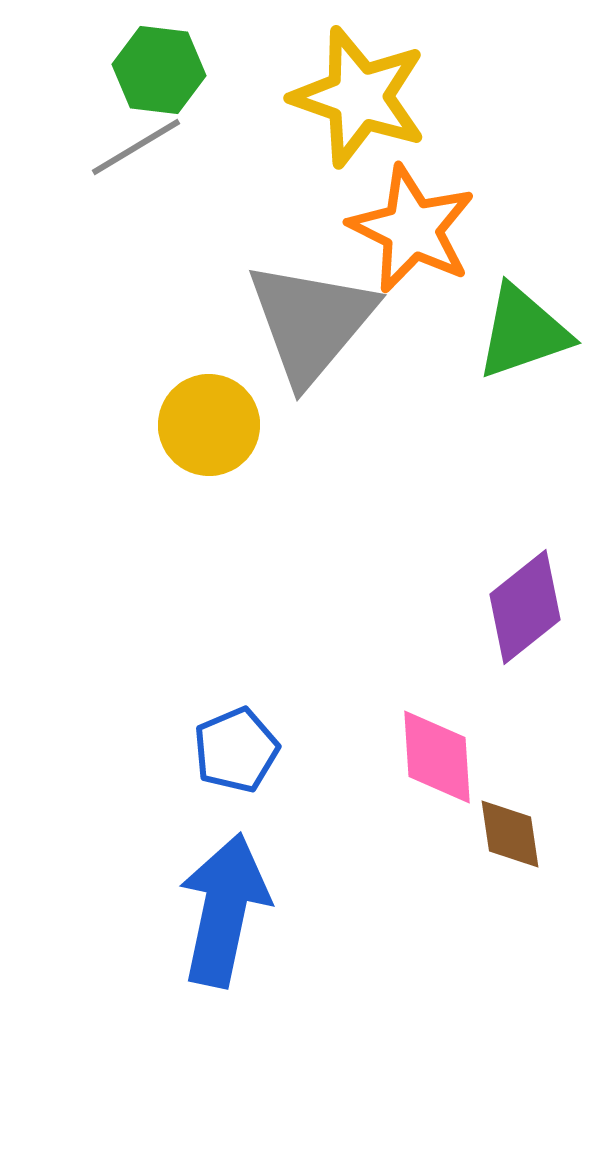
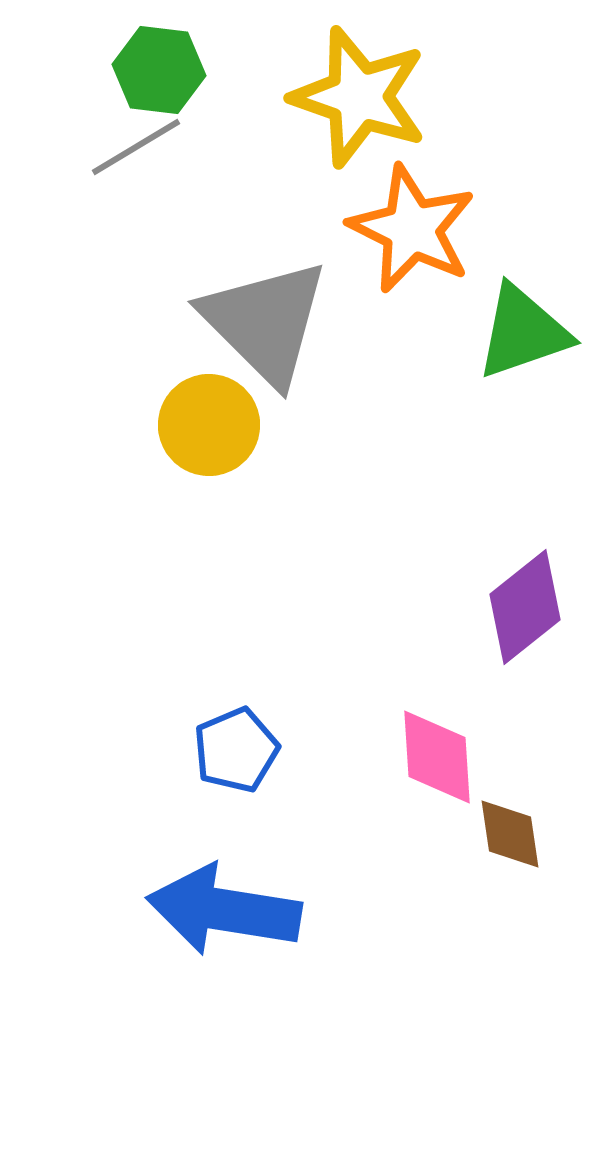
gray triangle: moved 46 px left; rotated 25 degrees counterclockwise
blue arrow: rotated 93 degrees counterclockwise
